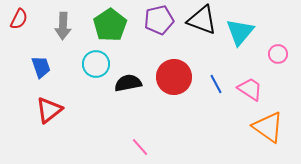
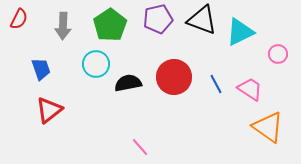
purple pentagon: moved 1 px left, 1 px up
cyan triangle: rotated 24 degrees clockwise
blue trapezoid: moved 2 px down
